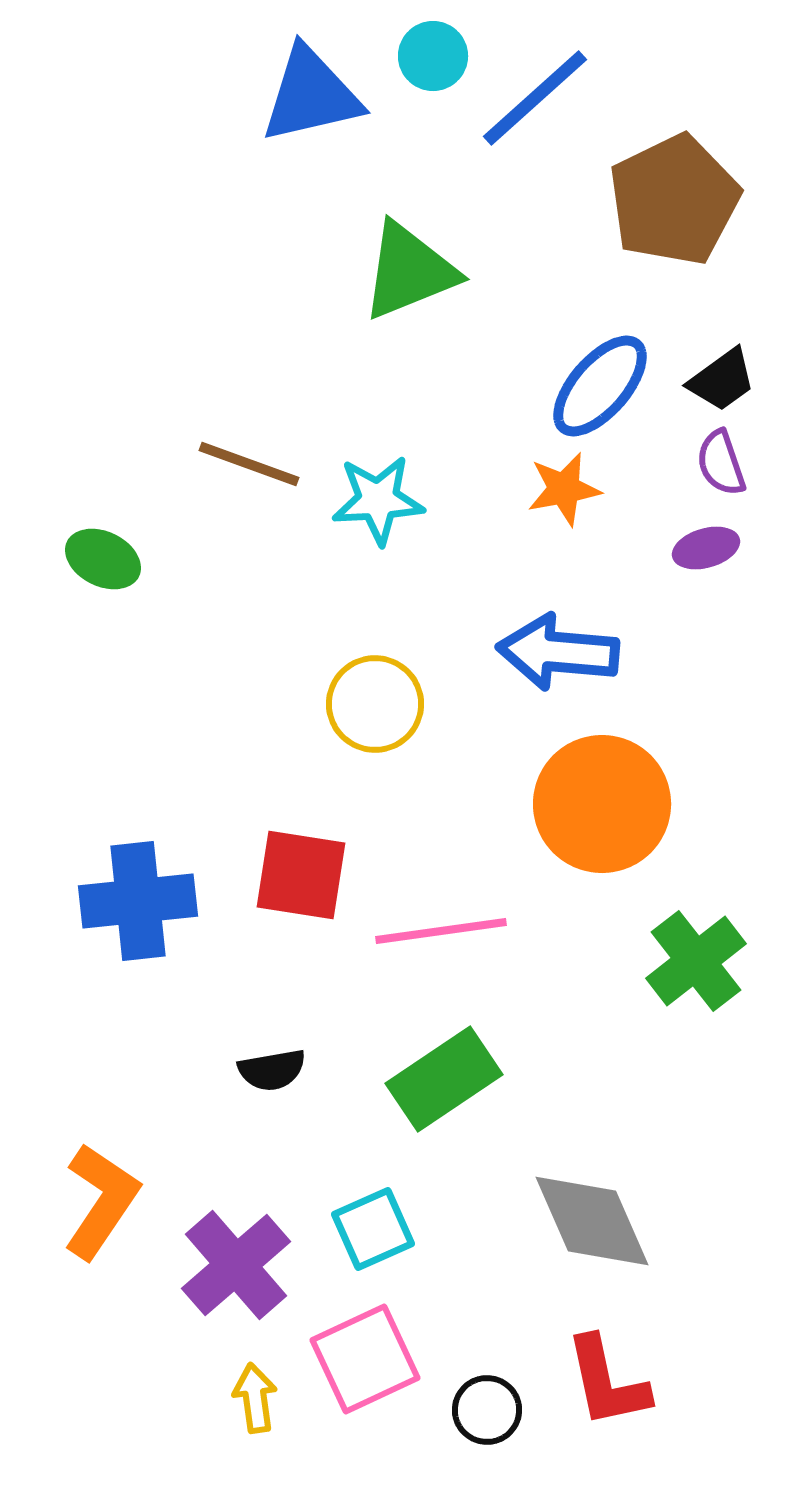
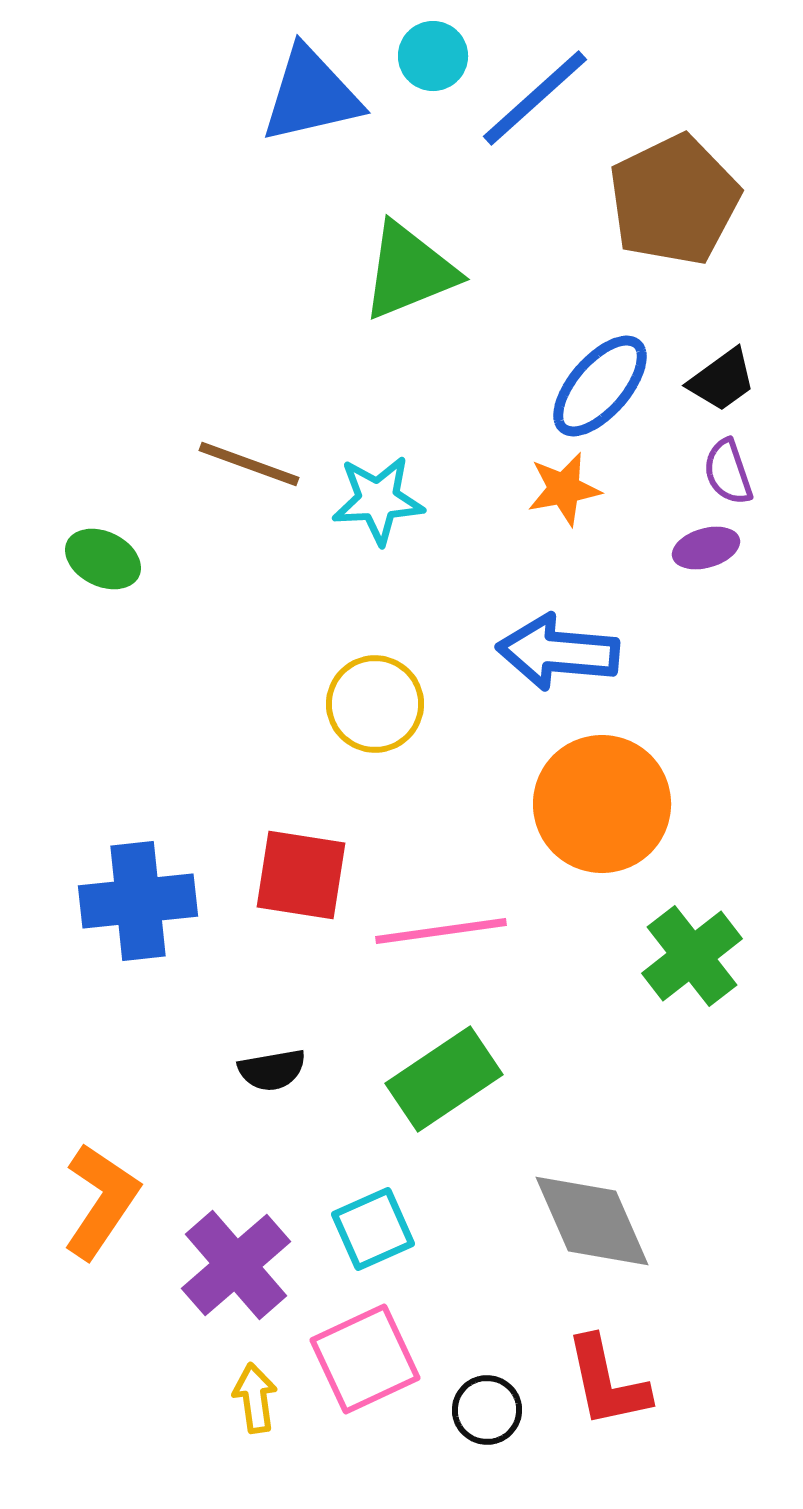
purple semicircle: moved 7 px right, 9 px down
green cross: moved 4 px left, 5 px up
